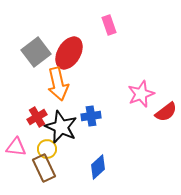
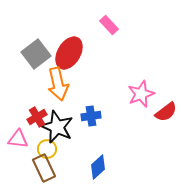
pink rectangle: rotated 24 degrees counterclockwise
gray square: moved 2 px down
black star: moved 4 px left
pink triangle: moved 2 px right, 8 px up
